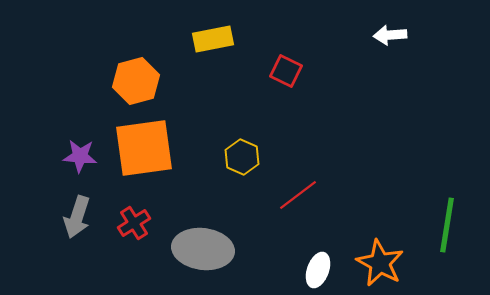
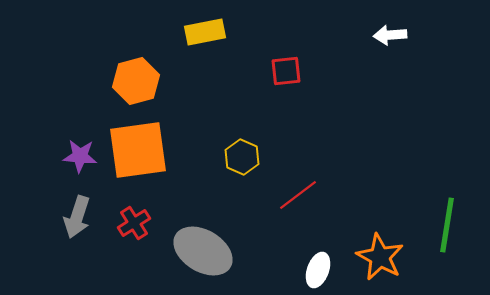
yellow rectangle: moved 8 px left, 7 px up
red square: rotated 32 degrees counterclockwise
orange square: moved 6 px left, 2 px down
gray ellipse: moved 2 px down; rotated 24 degrees clockwise
orange star: moved 6 px up
